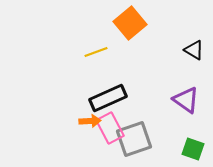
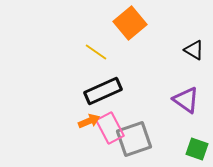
yellow line: rotated 55 degrees clockwise
black rectangle: moved 5 px left, 7 px up
orange arrow: moved 1 px left; rotated 20 degrees counterclockwise
green square: moved 4 px right
